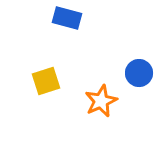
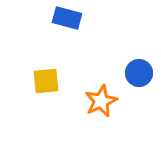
yellow square: rotated 12 degrees clockwise
